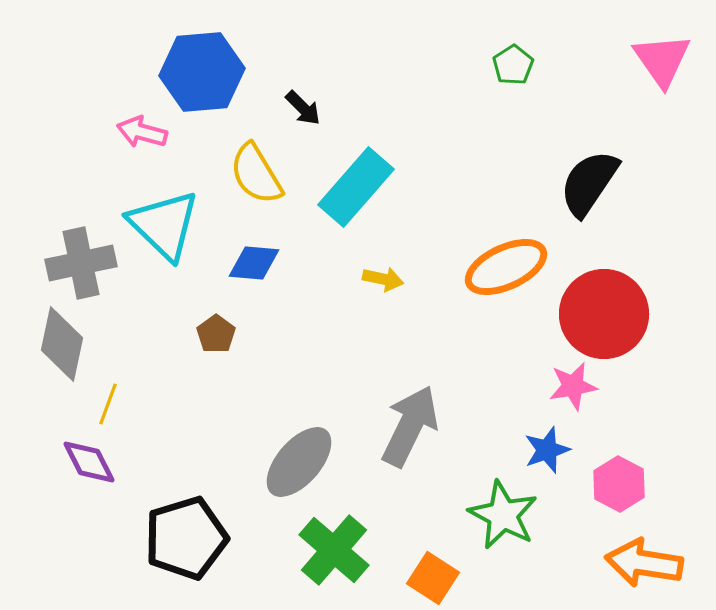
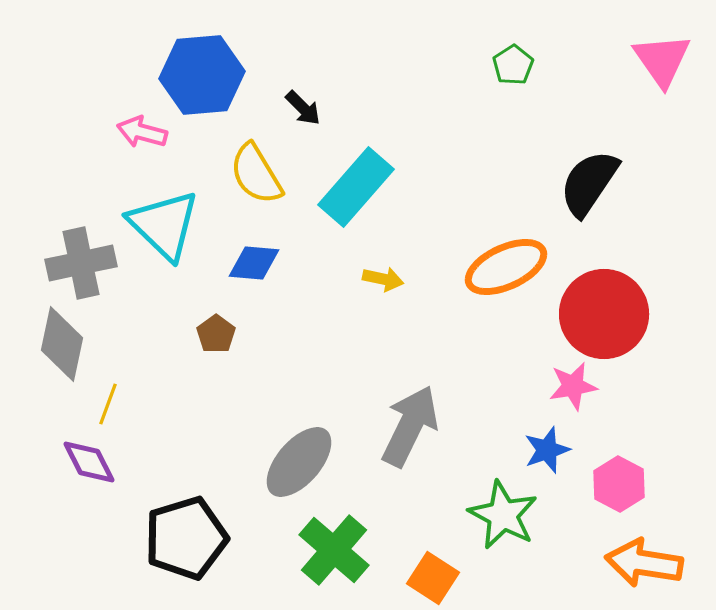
blue hexagon: moved 3 px down
